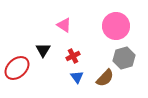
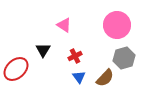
pink circle: moved 1 px right, 1 px up
red cross: moved 2 px right
red ellipse: moved 1 px left, 1 px down
blue triangle: moved 2 px right
